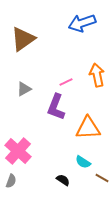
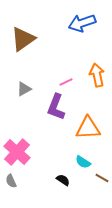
pink cross: moved 1 px left, 1 px down
gray semicircle: rotated 136 degrees clockwise
